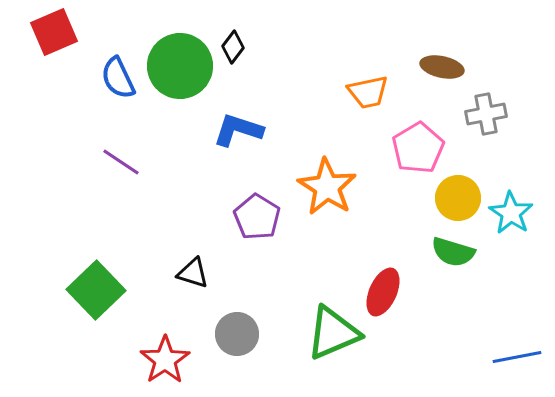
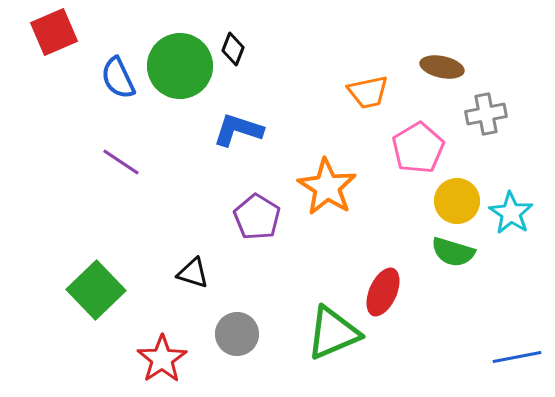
black diamond: moved 2 px down; rotated 16 degrees counterclockwise
yellow circle: moved 1 px left, 3 px down
red star: moved 3 px left, 1 px up
